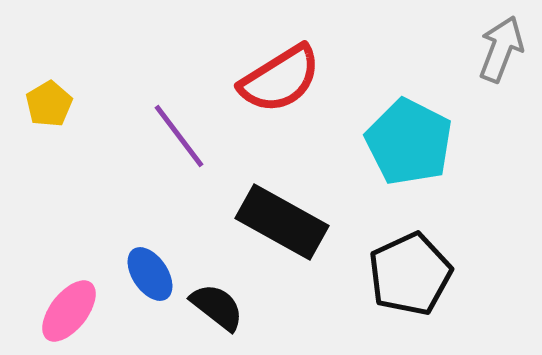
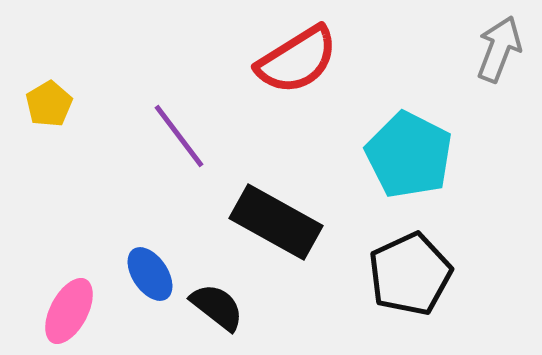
gray arrow: moved 2 px left
red semicircle: moved 17 px right, 19 px up
cyan pentagon: moved 13 px down
black rectangle: moved 6 px left
pink ellipse: rotated 10 degrees counterclockwise
